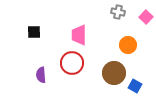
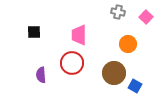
orange circle: moved 1 px up
